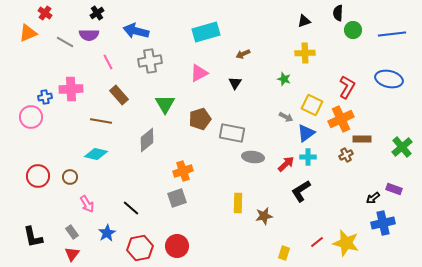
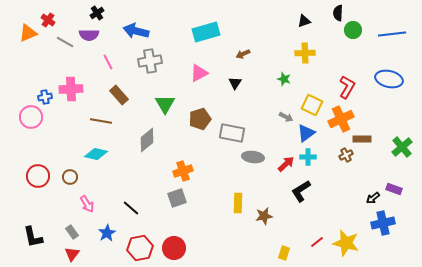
red cross at (45, 13): moved 3 px right, 7 px down
red circle at (177, 246): moved 3 px left, 2 px down
